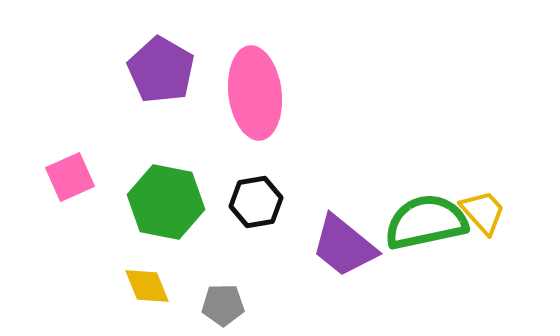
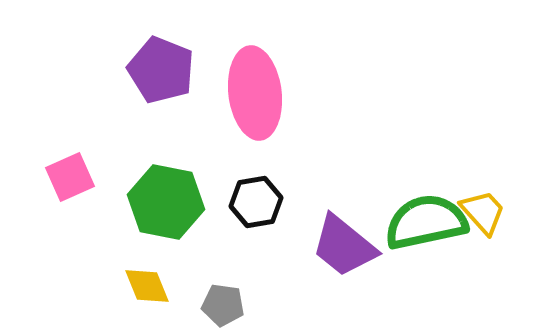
purple pentagon: rotated 8 degrees counterclockwise
gray pentagon: rotated 9 degrees clockwise
